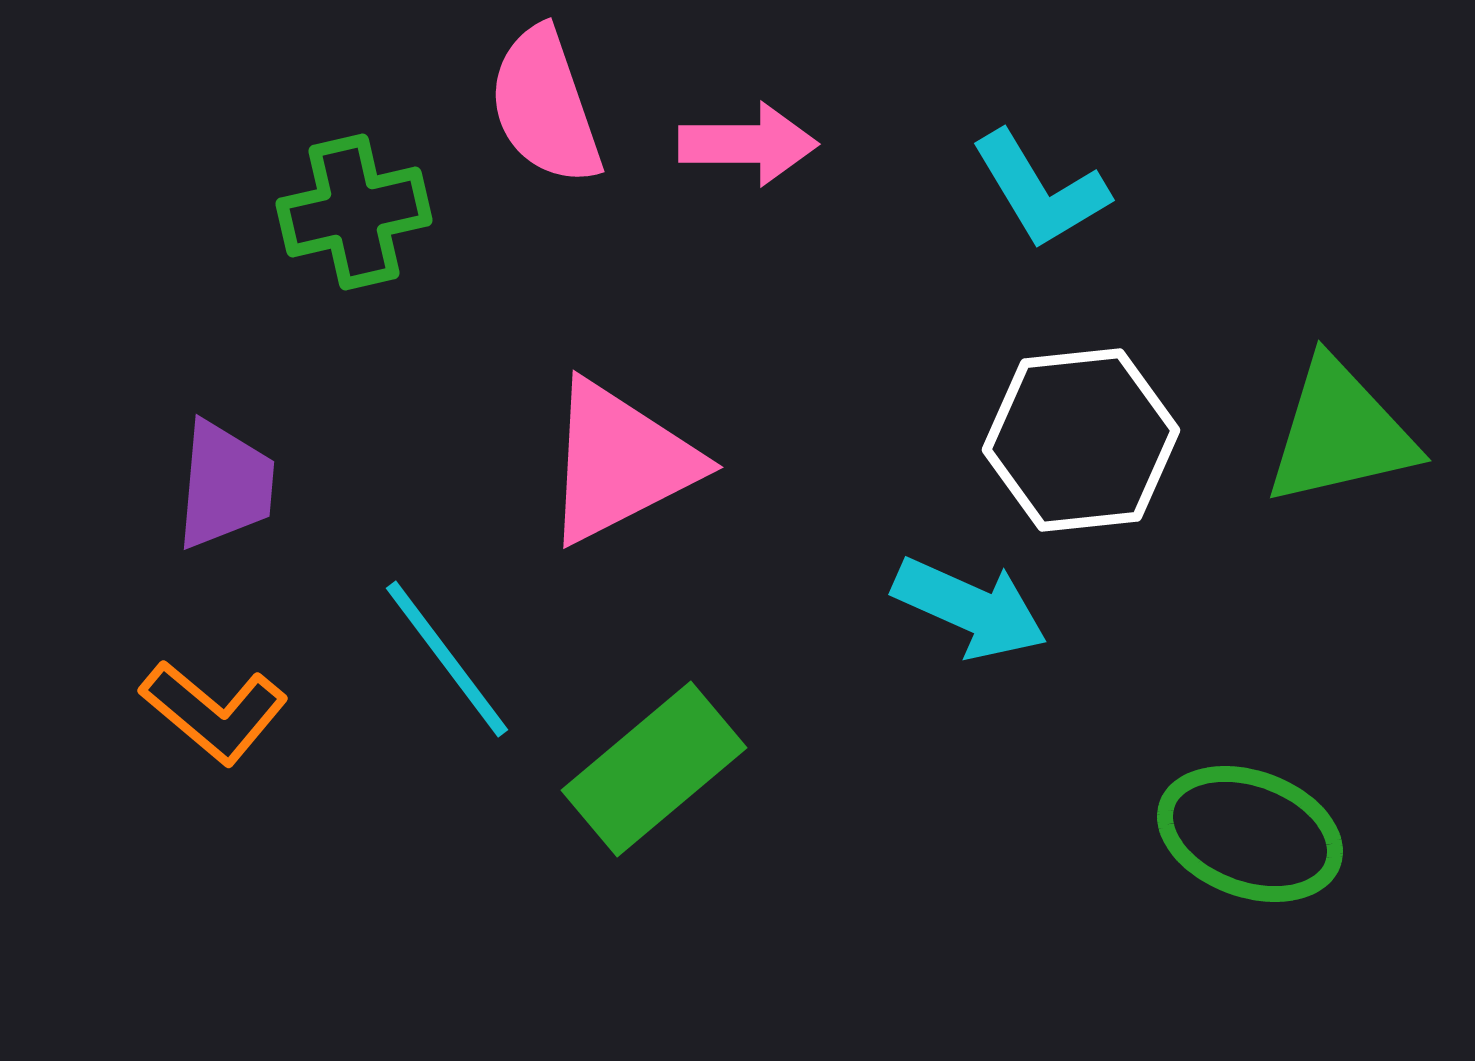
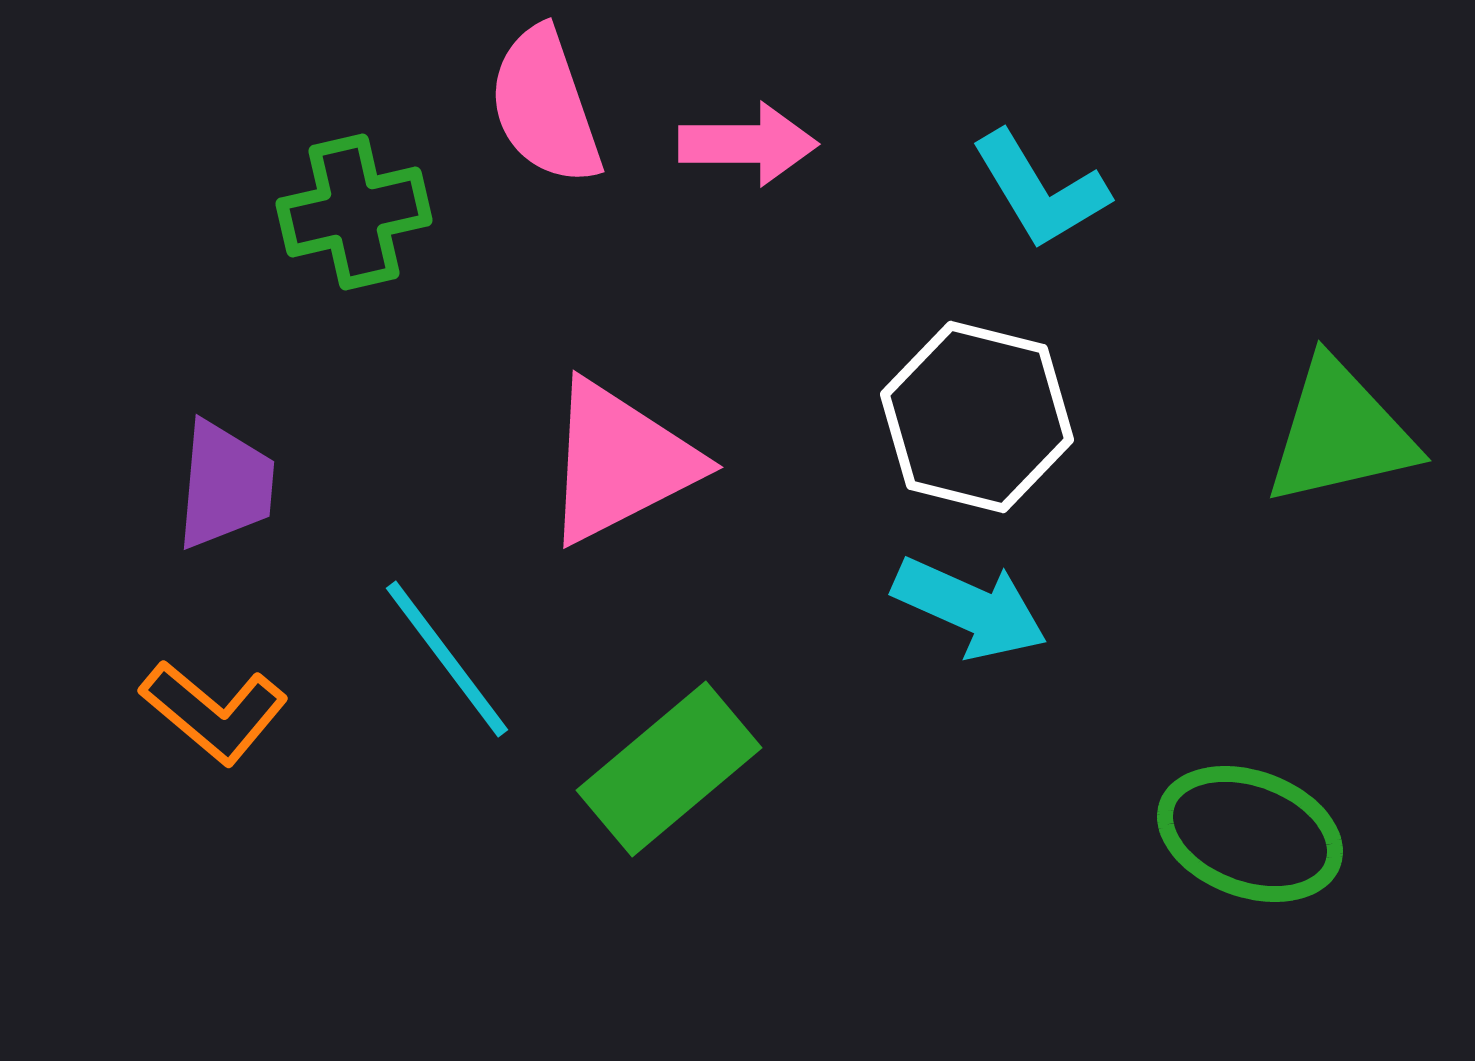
white hexagon: moved 104 px left, 23 px up; rotated 20 degrees clockwise
green rectangle: moved 15 px right
